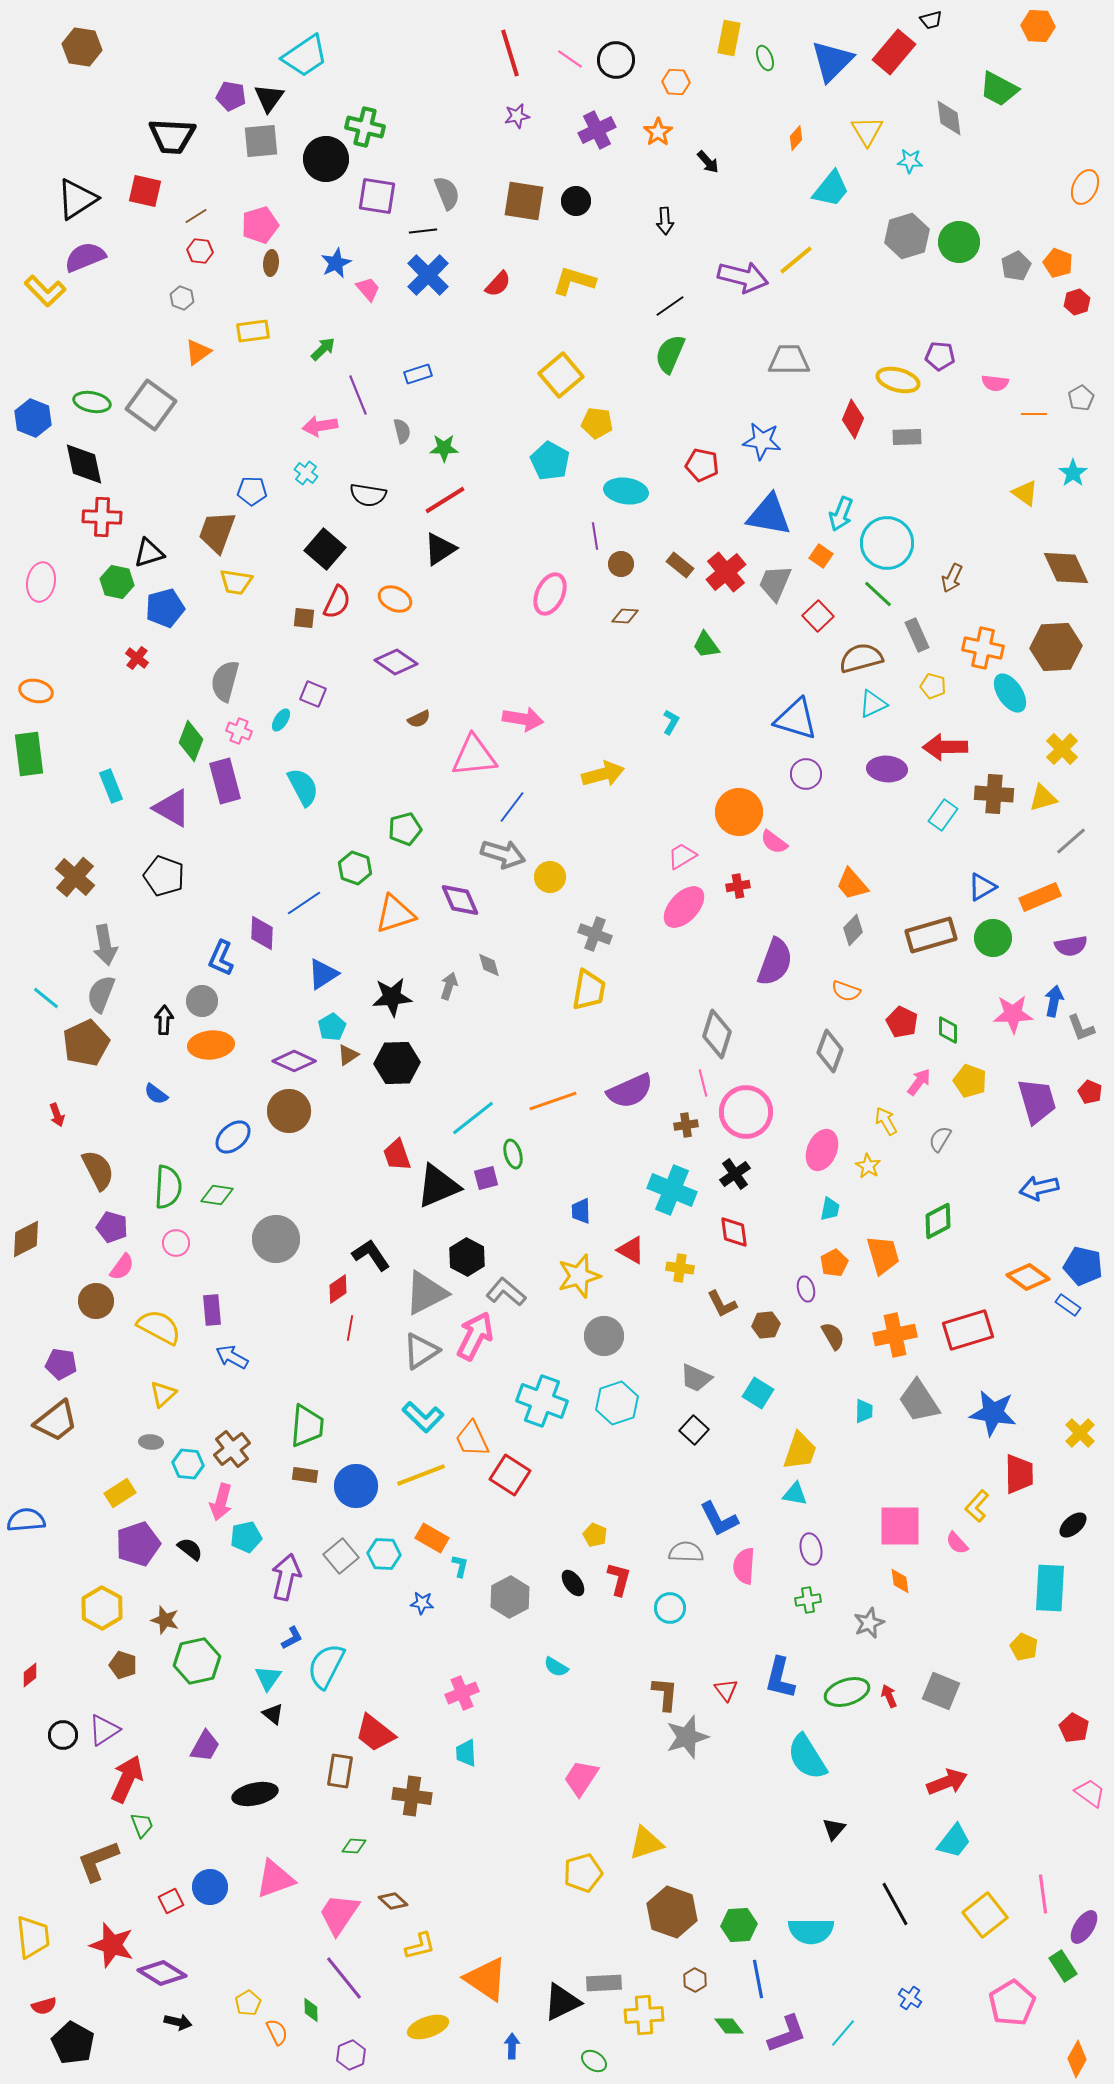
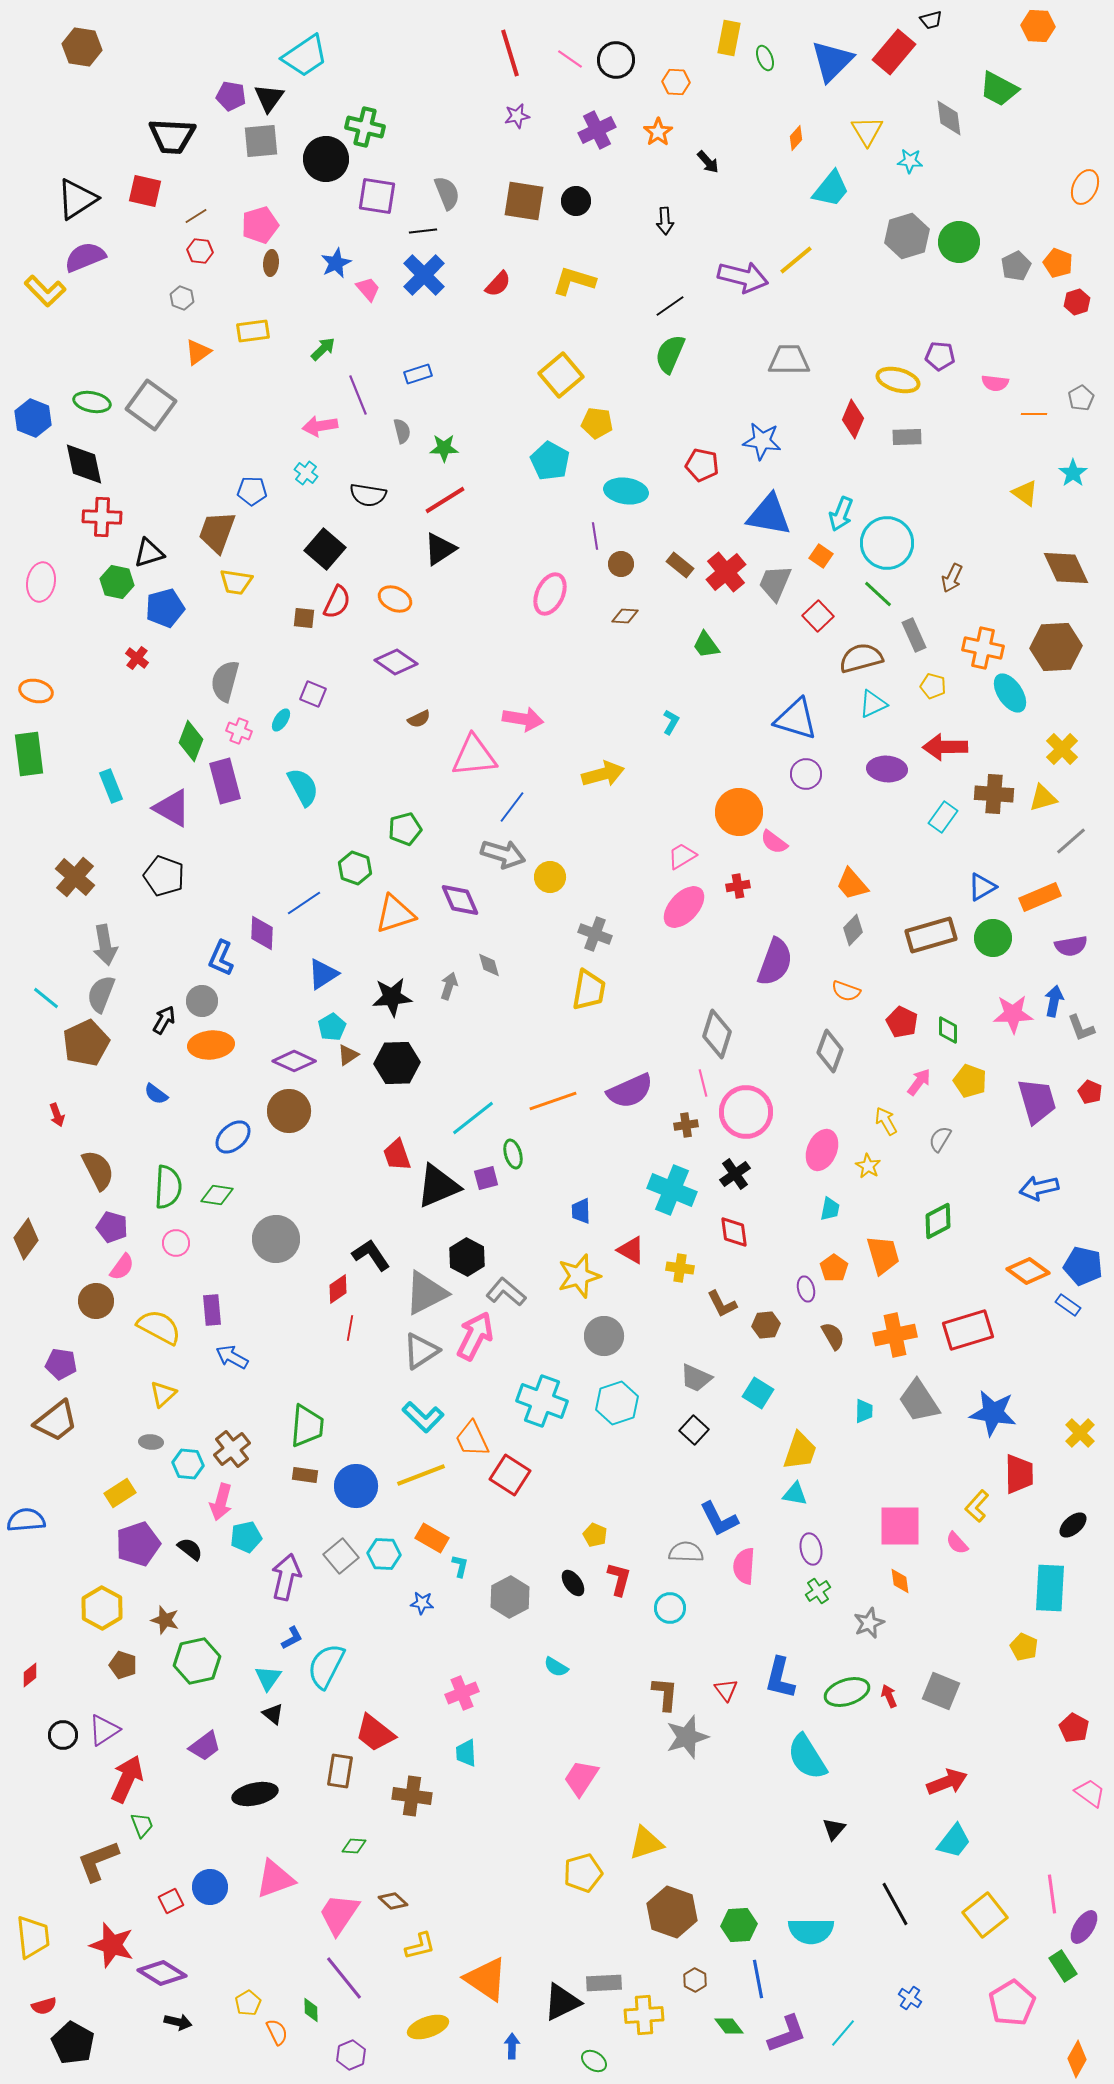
blue cross at (428, 275): moved 4 px left
gray rectangle at (917, 635): moved 3 px left
cyan rectangle at (943, 815): moved 2 px down
black arrow at (164, 1020): rotated 28 degrees clockwise
brown diamond at (26, 1239): rotated 27 degrees counterclockwise
orange pentagon at (834, 1263): moved 5 px down; rotated 8 degrees counterclockwise
orange diamond at (1028, 1277): moved 6 px up
green cross at (808, 1600): moved 10 px right, 9 px up; rotated 25 degrees counterclockwise
purple trapezoid at (205, 1746): rotated 24 degrees clockwise
pink line at (1043, 1894): moved 9 px right
